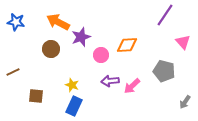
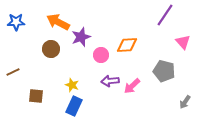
blue star: rotated 12 degrees counterclockwise
